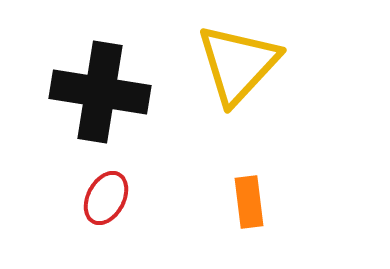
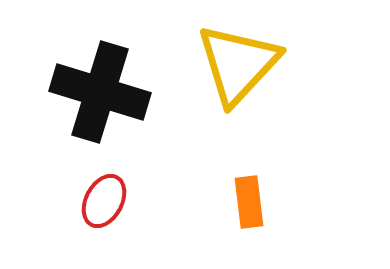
black cross: rotated 8 degrees clockwise
red ellipse: moved 2 px left, 3 px down
